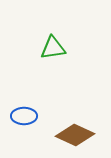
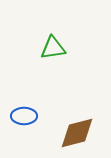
brown diamond: moved 2 px right, 2 px up; rotated 39 degrees counterclockwise
